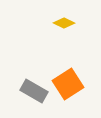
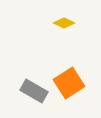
orange square: moved 1 px right, 1 px up
